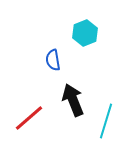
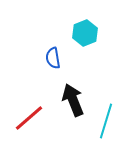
blue semicircle: moved 2 px up
